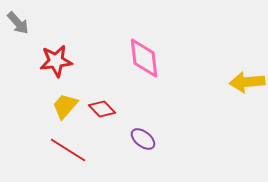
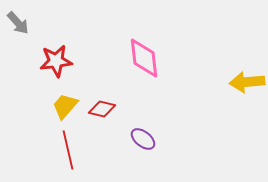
red diamond: rotated 32 degrees counterclockwise
red line: rotated 45 degrees clockwise
